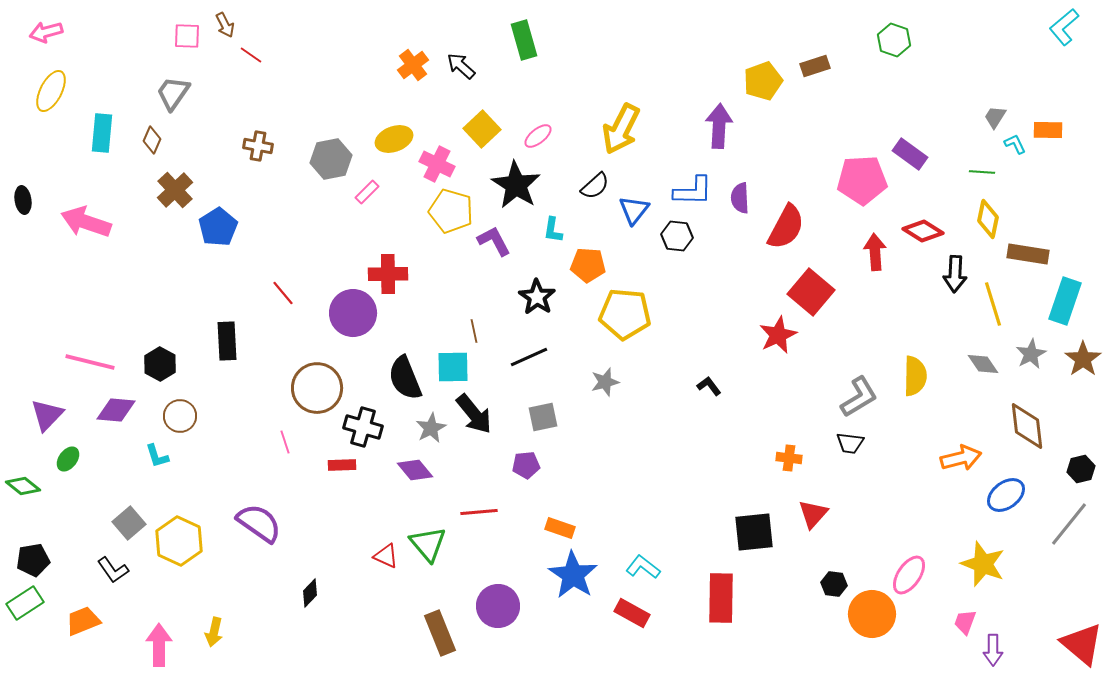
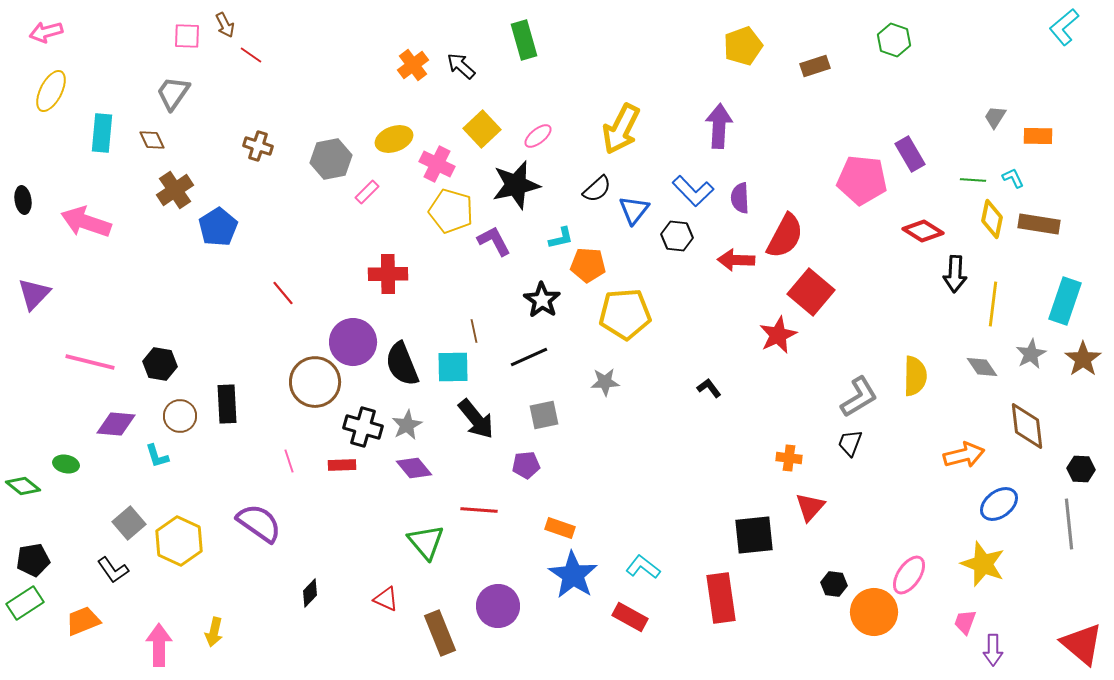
yellow pentagon at (763, 81): moved 20 px left, 35 px up
orange rectangle at (1048, 130): moved 10 px left, 6 px down
brown diamond at (152, 140): rotated 48 degrees counterclockwise
cyan L-shape at (1015, 144): moved 2 px left, 34 px down
brown cross at (258, 146): rotated 8 degrees clockwise
purple rectangle at (910, 154): rotated 24 degrees clockwise
green line at (982, 172): moved 9 px left, 8 px down
pink pentagon at (862, 180): rotated 9 degrees clockwise
black star at (516, 185): rotated 27 degrees clockwise
black semicircle at (595, 186): moved 2 px right, 3 px down
brown cross at (175, 190): rotated 9 degrees clockwise
blue L-shape at (693, 191): rotated 45 degrees clockwise
yellow diamond at (988, 219): moved 4 px right
red semicircle at (786, 227): moved 1 px left, 9 px down
cyan L-shape at (553, 230): moved 8 px right, 8 px down; rotated 112 degrees counterclockwise
red arrow at (875, 252): moved 139 px left, 8 px down; rotated 84 degrees counterclockwise
brown rectangle at (1028, 254): moved 11 px right, 30 px up
black star at (537, 297): moved 5 px right, 3 px down
yellow line at (993, 304): rotated 24 degrees clockwise
purple circle at (353, 313): moved 29 px down
yellow pentagon at (625, 314): rotated 9 degrees counterclockwise
black rectangle at (227, 341): moved 63 px down
black hexagon at (160, 364): rotated 20 degrees counterclockwise
gray diamond at (983, 364): moved 1 px left, 3 px down
black semicircle at (405, 378): moved 3 px left, 14 px up
gray star at (605, 382): rotated 12 degrees clockwise
black L-shape at (709, 386): moved 2 px down
brown circle at (317, 388): moved 2 px left, 6 px up
purple diamond at (116, 410): moved 14 px down
black arrow at (474, 414): moved 2 px right, 5 px down
purple triangle at (47, 415): moved 13 px left, 121 px up
gray square at (543, 417): moved 1 px right, 2 px up
gray star at (431, 428): moved 24 px left, 3 px up
pink line at (285, 442): moved 4 px right, 19 px down
black trapezoid at (850, 443): rotated 104 degrees clockwise
orange arrow at (961, 458): moved 3 px right, 3 px up
green ellipse at (68, 459): moved 2 px left, 5 px down; rotated 65 degrees clockwise
black hexagon at (1081, 469): rotated 16 degrees clockwise
purple diamond at (415, 470): moved 1 px left, 2 px up
blue ellipse at (1006, 495): moved 7 px left, 9 px down
red line at (479, 512): moved 2 px up; rotated 9 degrees clockwise
red triangle at (813, 514): moved 3 px left, 7 px up
gray line at (1069, 524): rotated 45 degrees counterclockwise
black square at (754, 532): moved 3 px down
green triangle at (428, 544): moved 2 px left, 2 px up
red triangle at (386, 556): moved 43 px down
red rectangle at (721, 598): rotated 9 degrees counterclockwise
red rectangle at (632, 613): moved 2 px left, 4 px down
orange circle at (872, 614): moved 2 px right, 2 px up
